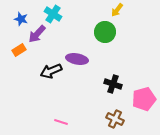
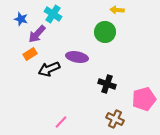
yellow arrow: rotated 56 degrees clockwise
orange rectangle: moved 11 px right, 4 px down
purple ellipse: moved 2 px up
black arrow: moved 2 px left, 2 px up
black cross: moved 6 px left
pink line: rotated 64 degrees counterclockwise
